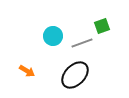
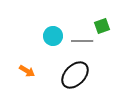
gray line: moved 2 px up; rotated 20 degrees clockwise
